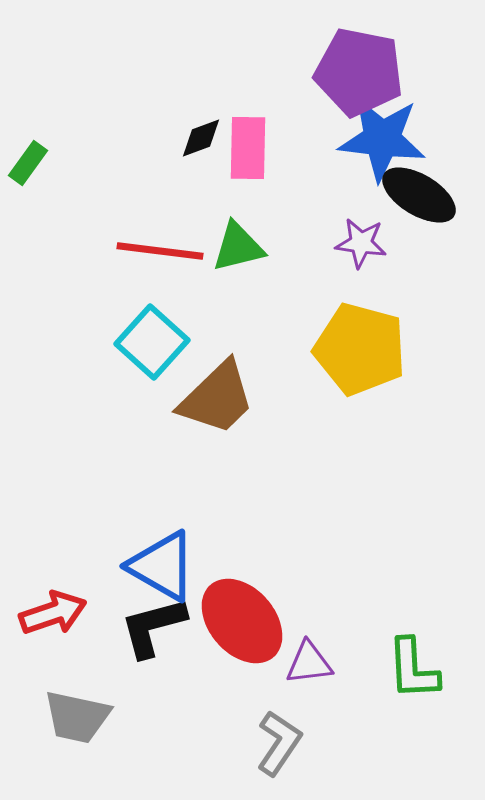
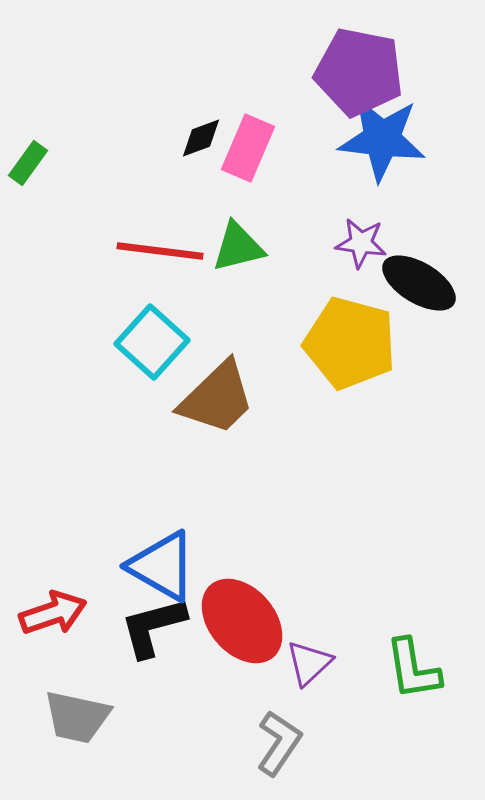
pink rectangle: rotated 22 degrees clockwise
black ellipse: moved 88 px down
yellow pentagon: moved 10 px left, 6 px up
purple triangle: rotated 36 degrees counterclockwise
green L-shape: rotated 6 degrees counterclockwise
